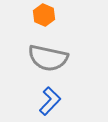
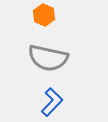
blue L-shape: moved 2 px right, 1 px down
